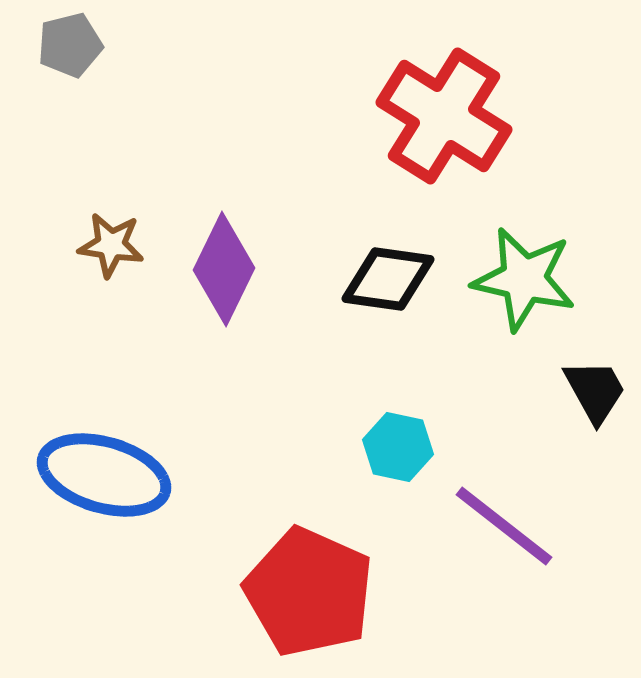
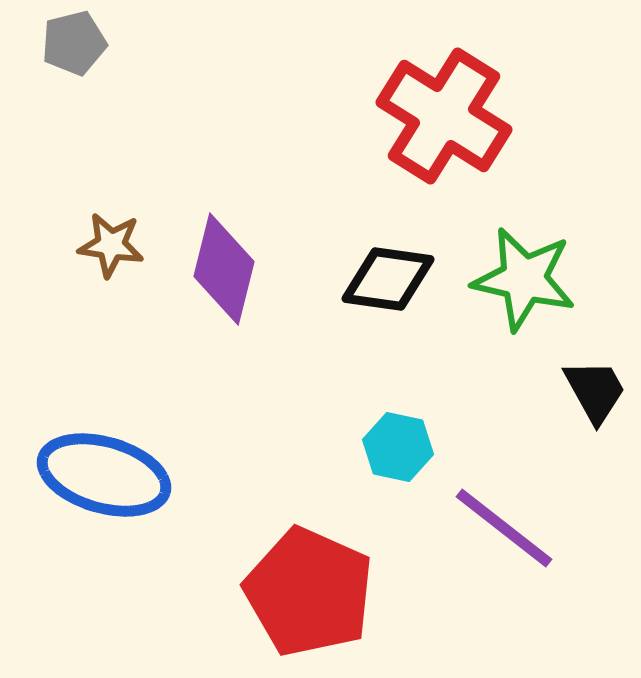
gray pentagon: moved 4 px right, 2 px up
purple diamond: rotated 12 degrees counterclockwise
purple line: moved 2 px down
